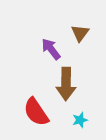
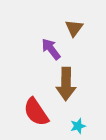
brown triangle: moved 6 px left, 5 px up
cyan star: moved 2 px left, 6 px down
